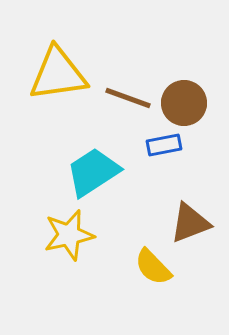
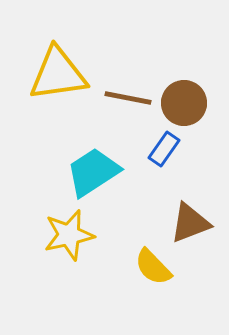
brown line: rotated 9 degrees counterclockwise
blue rectangle: moved 4 px down; rotated 44 degrees counterclockwise
